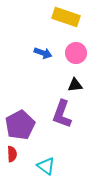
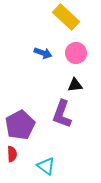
yellow rectangle: rotated 24 degrees clockwise
